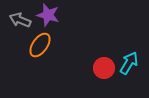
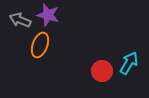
orange ellipse: rotated 15 degrees counterclockwise
red circle: moved 2 px left, 3 px down
